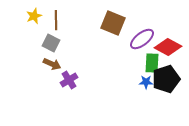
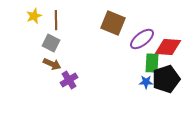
red diamond: rotated 24 degrees counterclockwise
